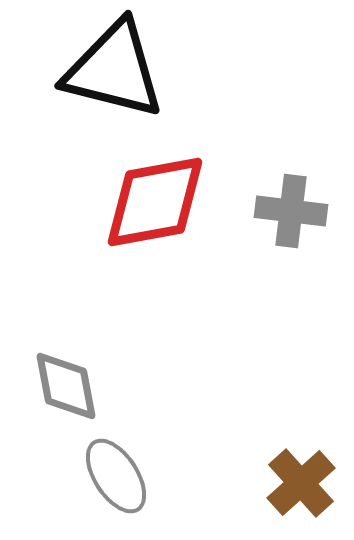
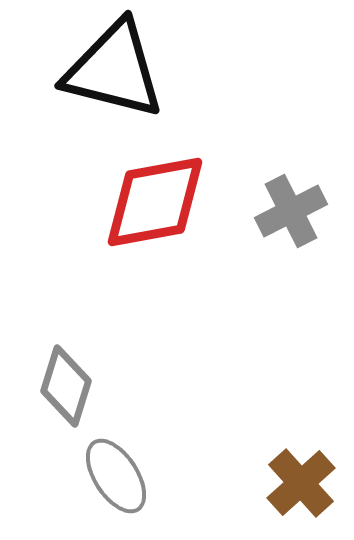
gray cross: rotated 34 degrees counterclockwise
gray diamond: rotated 28 degrees clockwise
